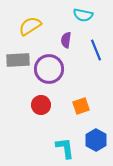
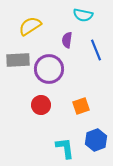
purple semicircle: moved 1 px right
blue hexagon: rotated 10 degrees clockwise
